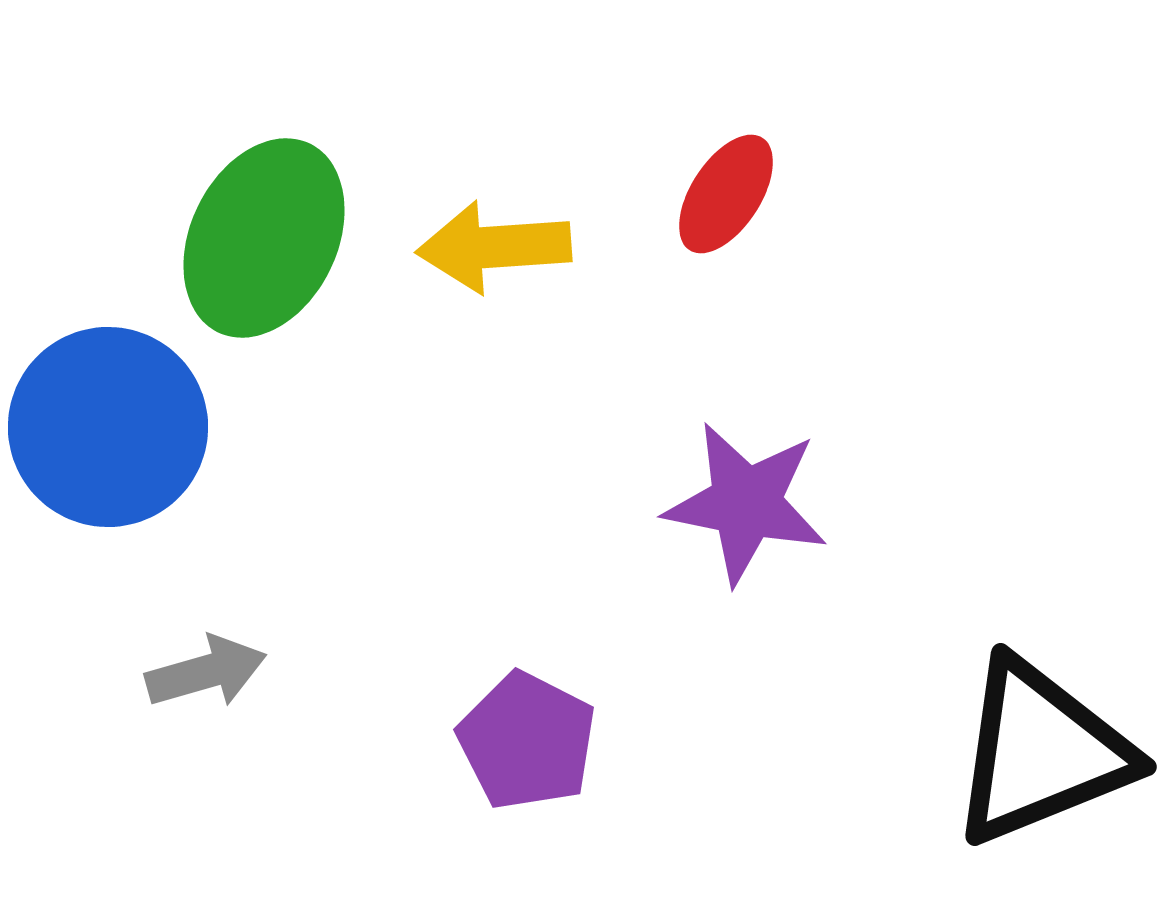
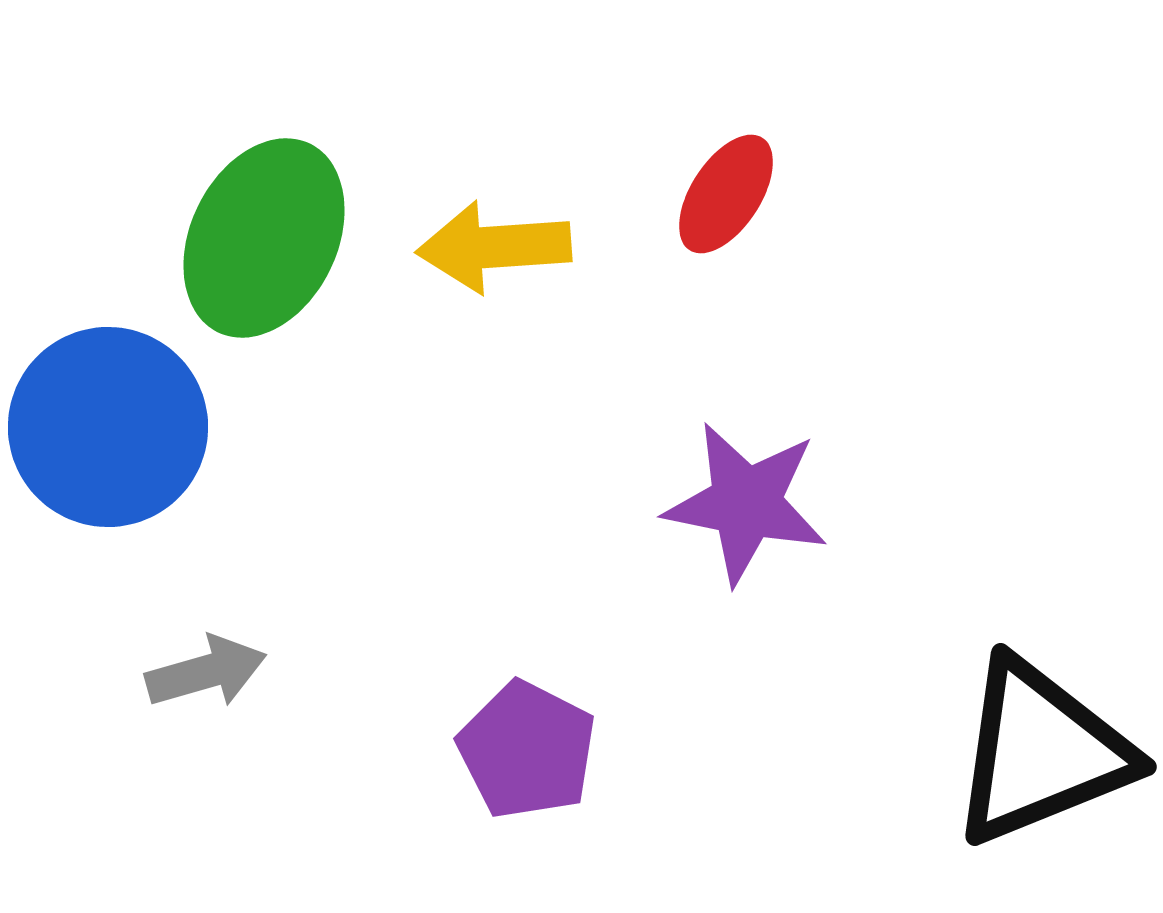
purple pentagon: moved 9 px down
